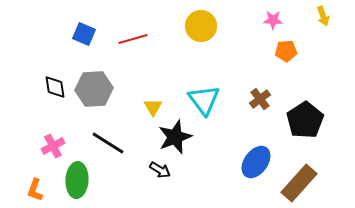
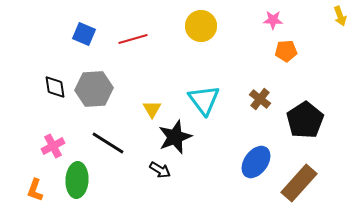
yellow arrow: moved 17 px right
brown cross: rotated 15 degrees counterclockwise
yellow triangle: moved 1 px left, 2 px down
